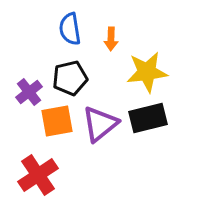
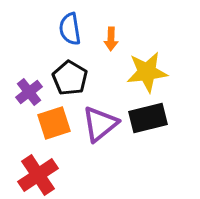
black pentagon: rotated 28 degrees counterclockwise
orange square: moved 3 px left, 2 px down; rotated 8 degrees counterclockwise
